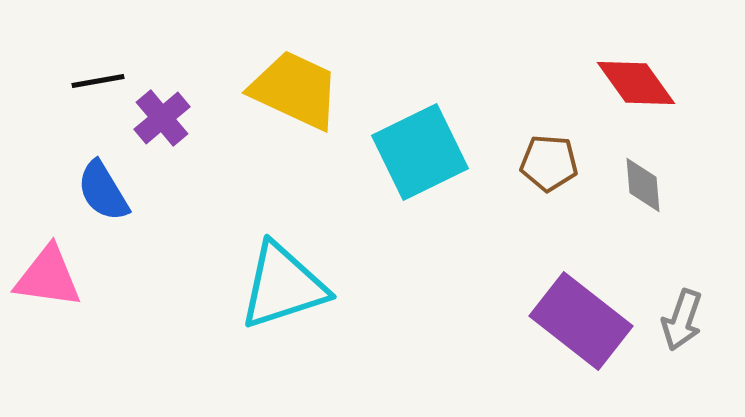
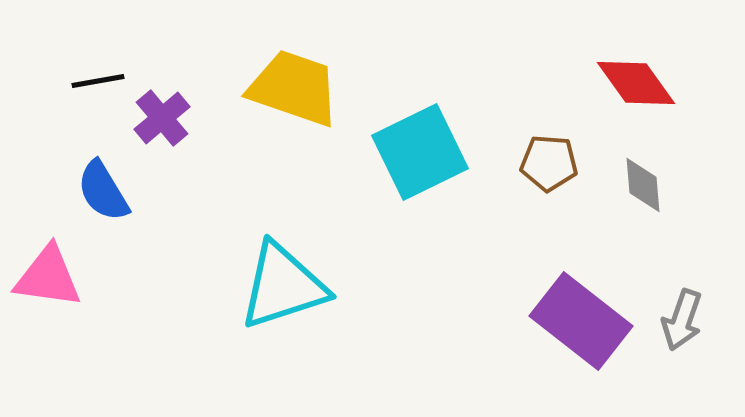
yellow trapezoid: moved 1 px left, 2 px up; rotated 6 degrees counterclockwise
